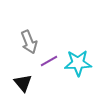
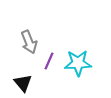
purple line: rotated 36 degrees counterclockwise
